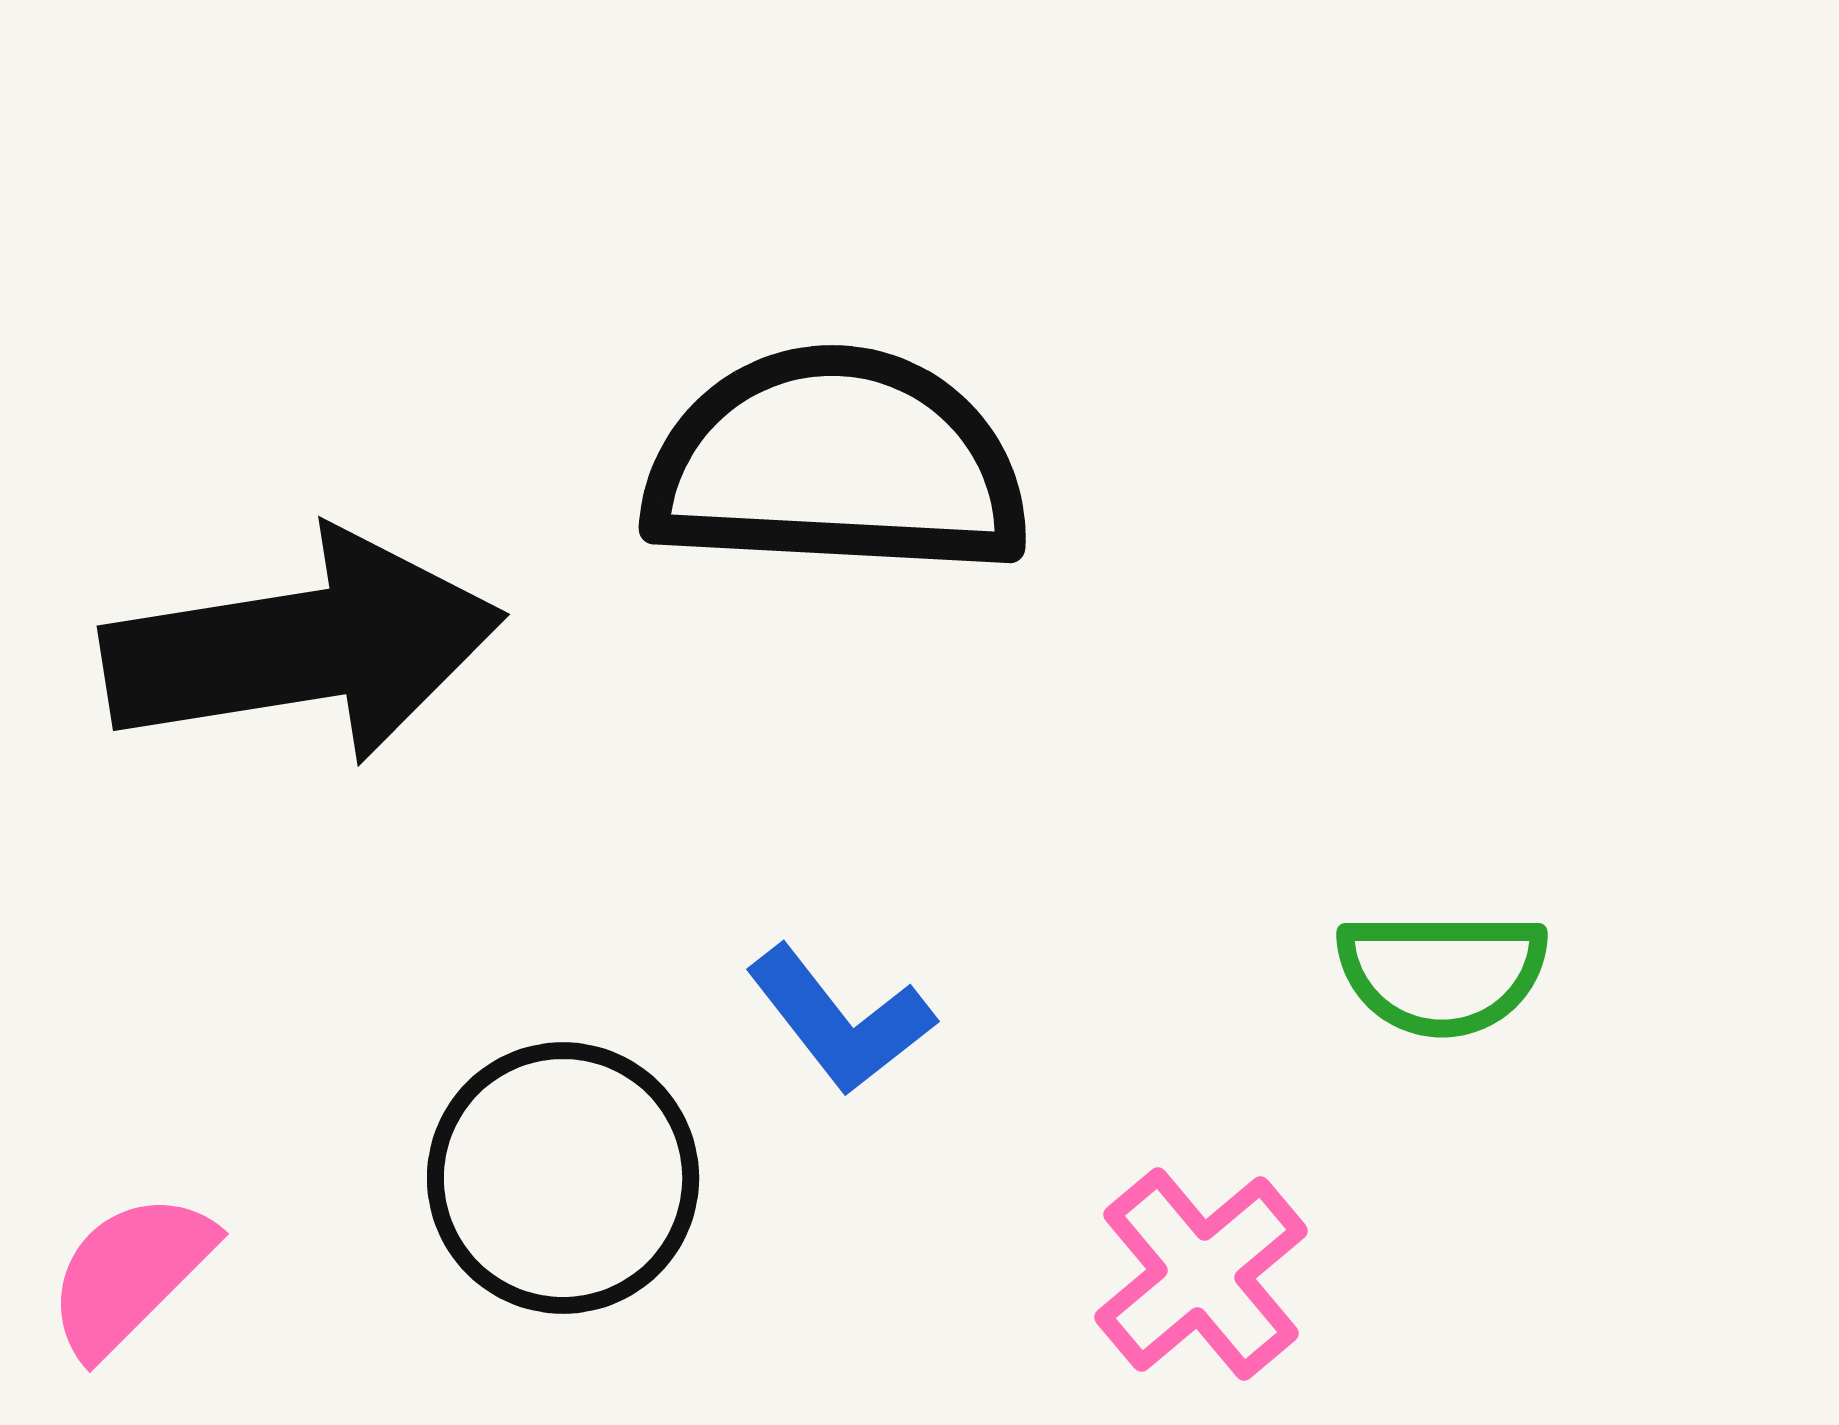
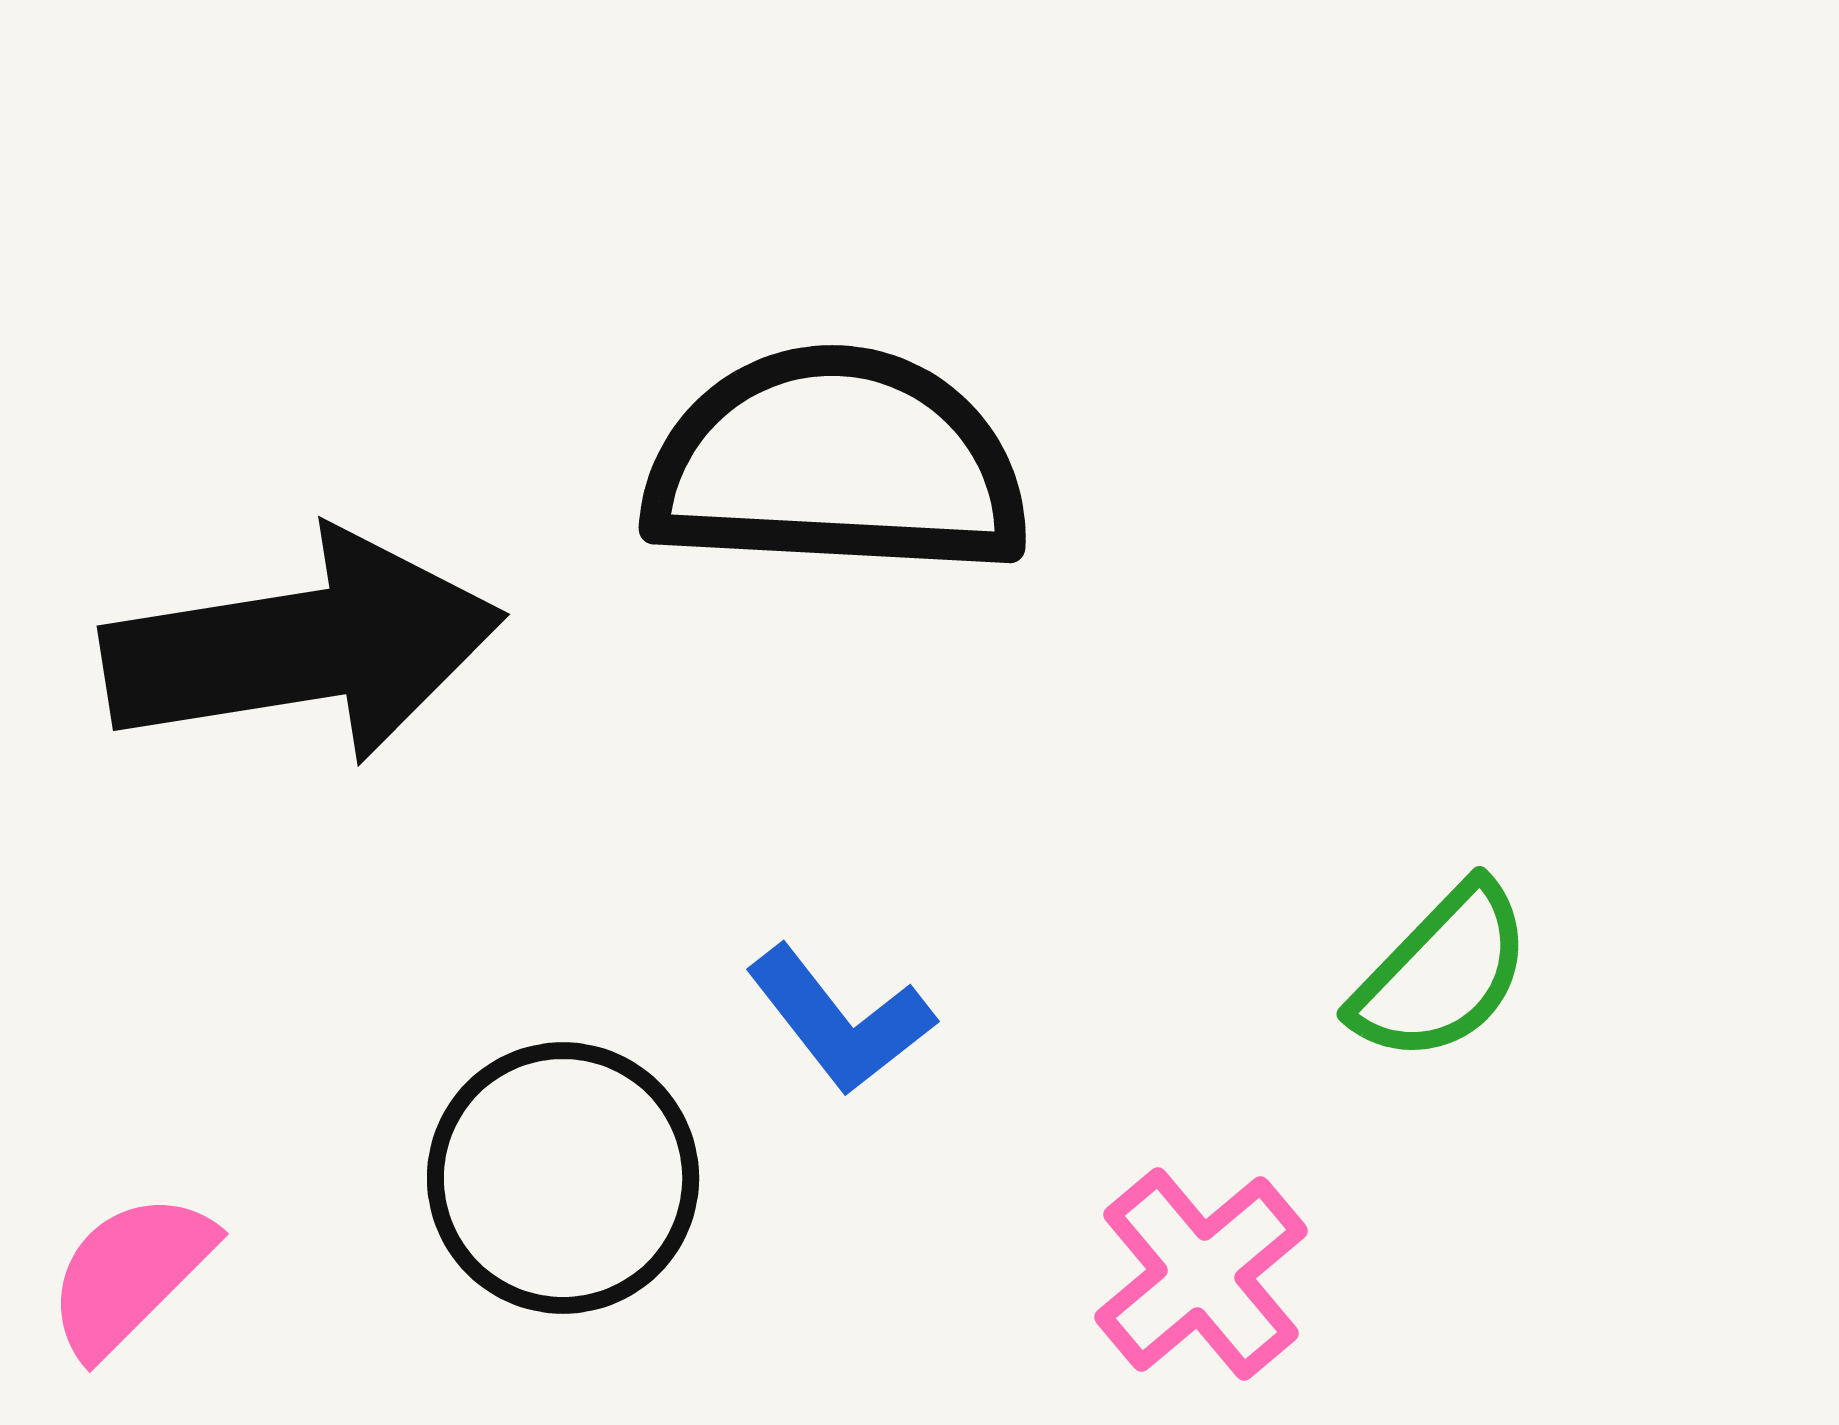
green semicircle: rotated 46 degrees counterclockwise
